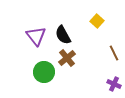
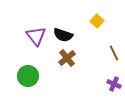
black semicircle: rotated 42 degrees counterclockwise
green circle: moved 16 px left, 4 px down
